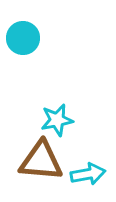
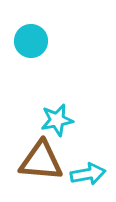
cyan circle: moved 8 px right, 3 px down
